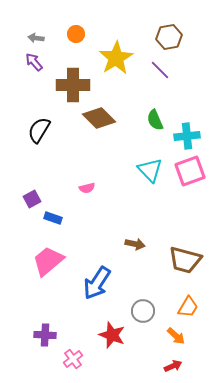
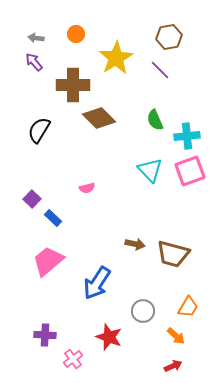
purple square: rotated 18 degrees counterclockwise
blue rectangle: rotated 24 degrees clockwise
brown trapezoid: moved 12 px left, 6 px up
red star: moved 3 px left, 2 px down
